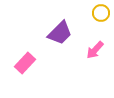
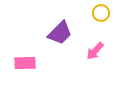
pink arrow: moved 1 px down
pink rectangle: rotated 45 degrees clockwise
